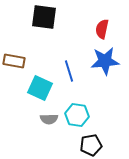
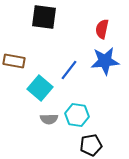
blue line: moved 1 px up; rotated 55 degrees clockwise
cyan square: rotated 15 degrees clockwise
